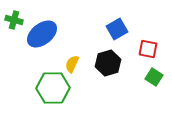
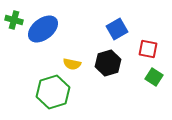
blue ellipse: moved 1 px right, 5 px up
yellow semicircle: rotated 102 degrees counterclockwise
green hexagon: moved 4 px down; rotated 16 degrees counterclockwise
